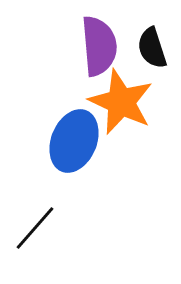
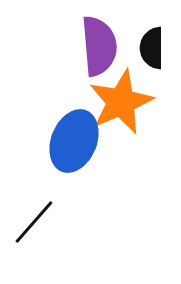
black semicircle: rotated 18 degrees clockwise
orange star: rotated 24 degrees clockwise
black line: moved 1 px left, 6 px up
